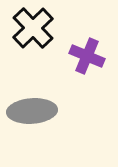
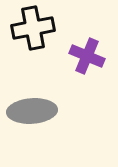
black cross: rotated 33 degrees clockwise
